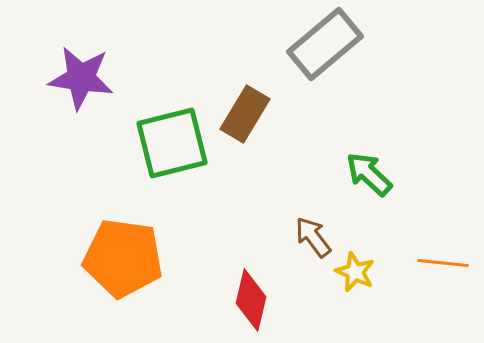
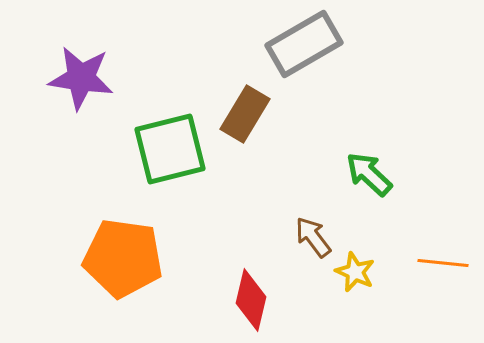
gray rectangle: moved 21 px left; rotated 10 degrees clockwise
green square: moved 2 px left, 6 px down
